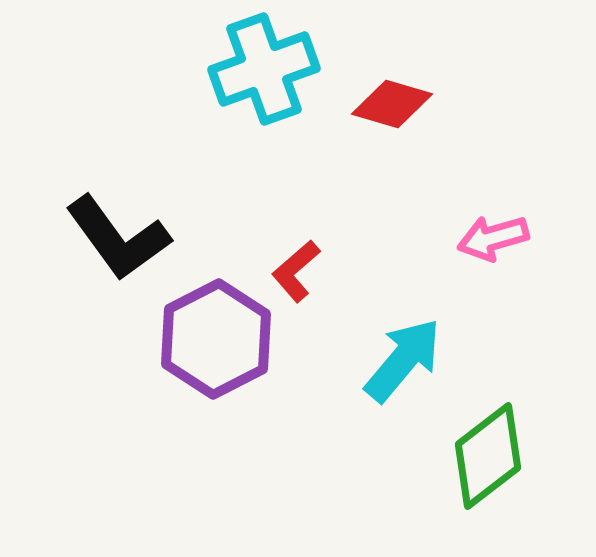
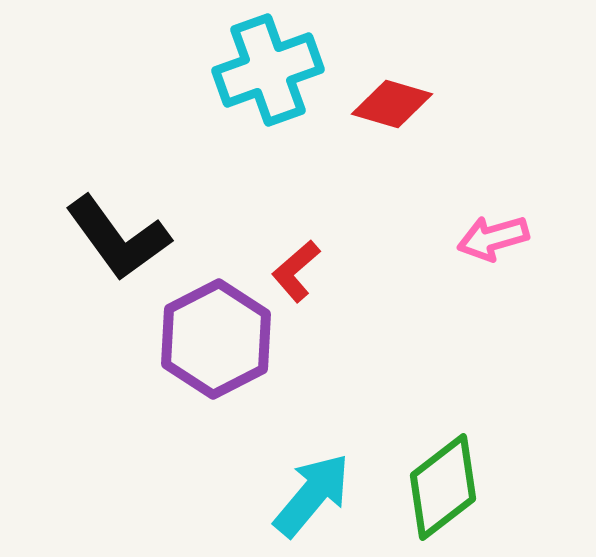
cyan cross: moved 4 px right, 1 px down
cyan arrow: moved 91 px left, 135 px down
green diamond: moved 45 px left, 31 px down
